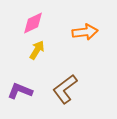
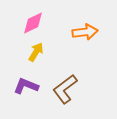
yellow arrow: moved 1 px left, 2 px down
purple L-shape: moved 6 px right, 5 px up
